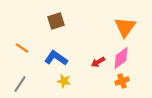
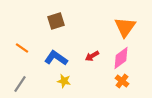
red arrow: moved 6 px left, 6 px up
orange cross: rotated 32 degrees counterclockwise
